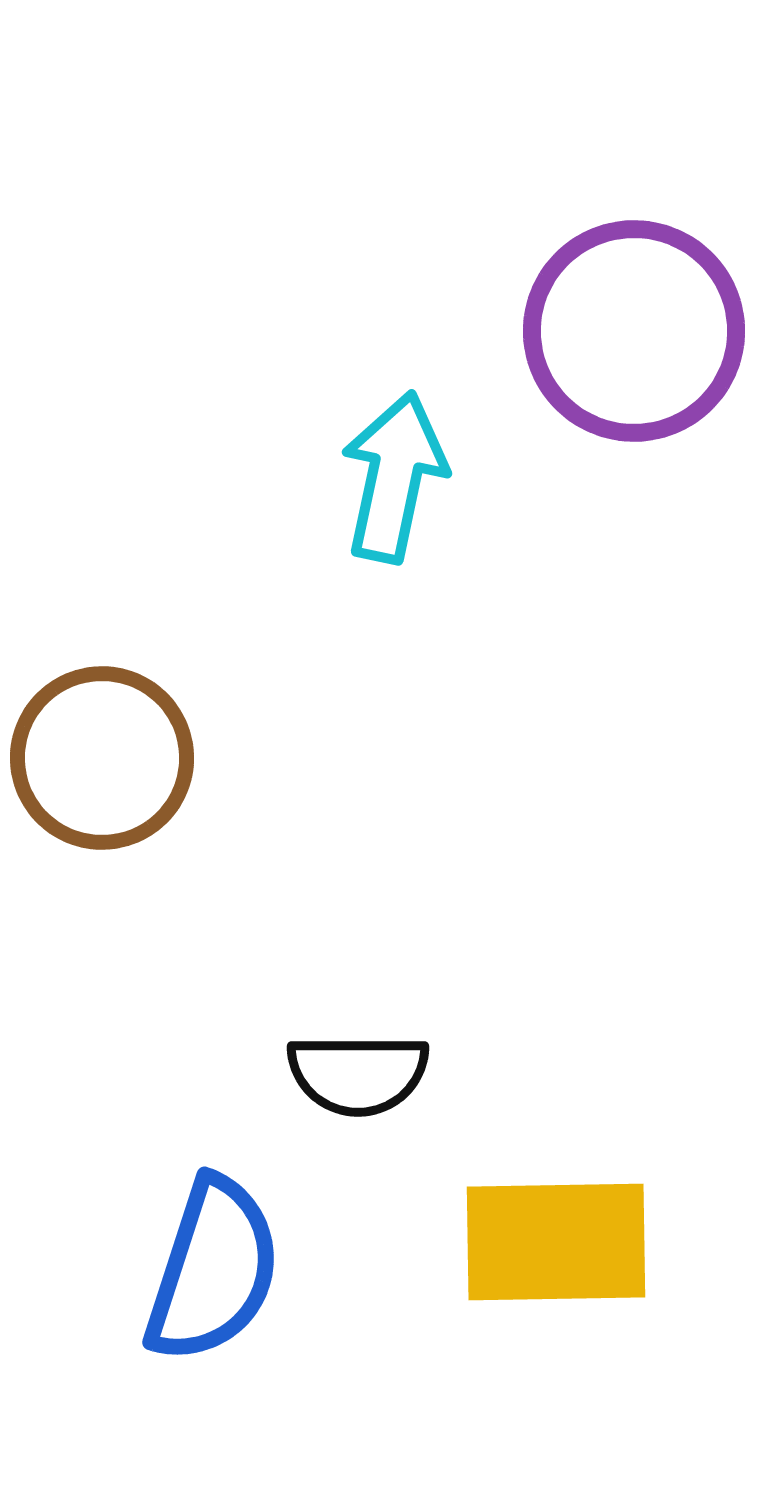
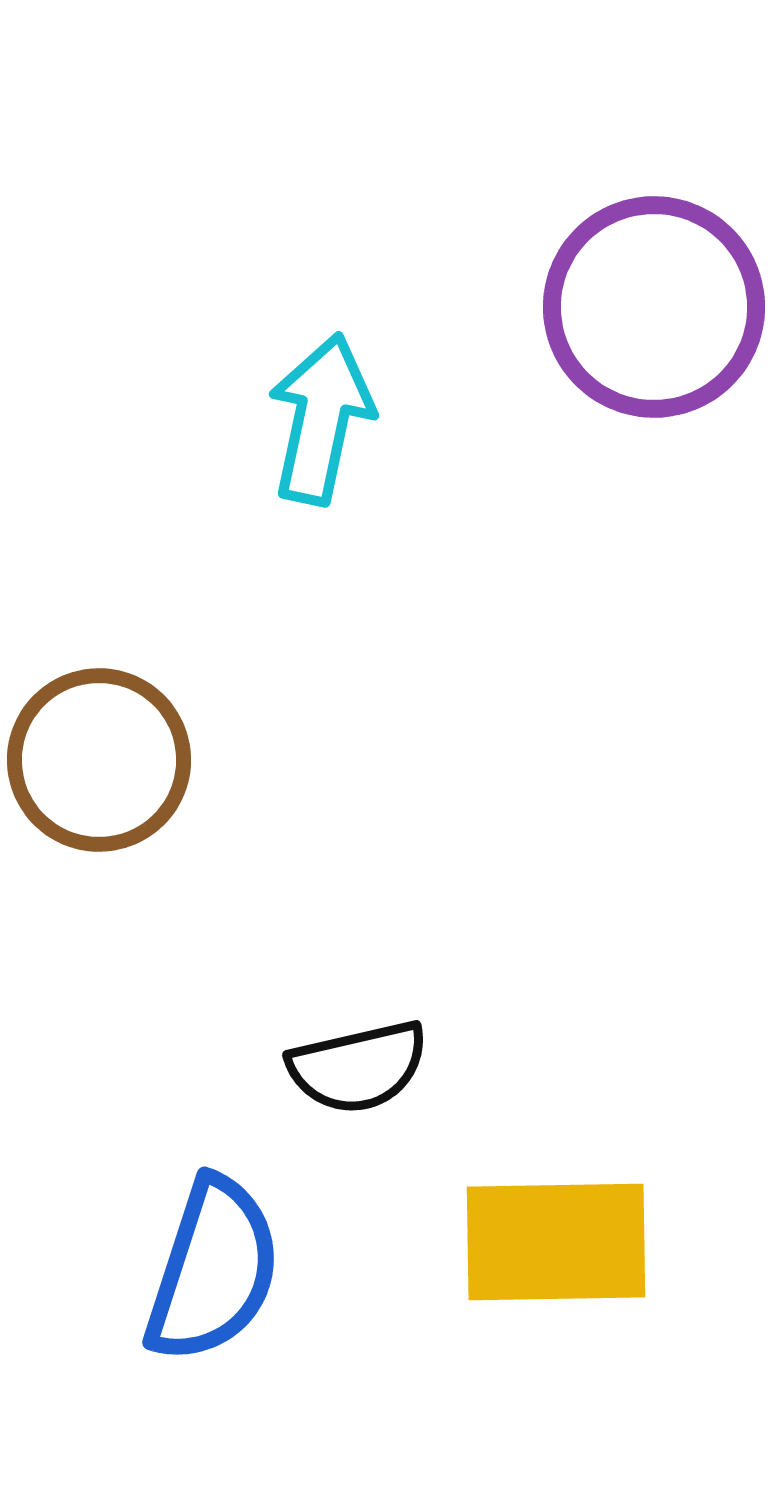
purple circle: moved 20 px right, 24 px up
cyan arrow: moved 73 px left, 58 px up
brown circle: moved 3 px left, 2 px down
black semicircle: moved 7 px up; rotated 13 degrees counterclockwise
